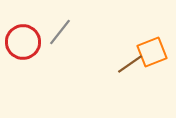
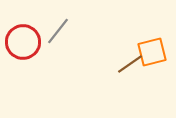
gray line: moved 2 px left, 1 px up
orange square: rotated 8 degrees clockwise
